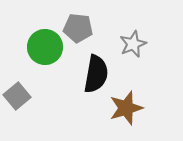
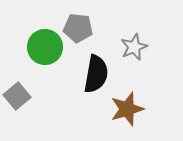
gray star: moved 1 px right, 3 px down
brown star: moved 1 px right, 1 px down
